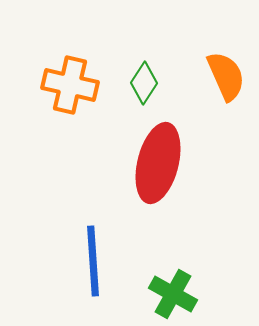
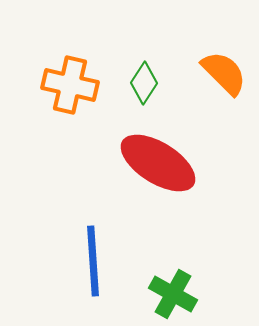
orange semicircle: moved 2 px left, 3 px up; rotated 21 degrees counterclockwise
red ellipse: rotated 72 degrees counterclockwise
